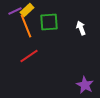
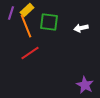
purple line: moved 4 px left, 2 px down; rotated 48 degrees counterclockwise
green square: rotated 12 degrees clockwise
white arrow: rotated 80 degrees counterclockwise
red line: moved 1 px right, 3 px up
